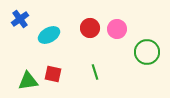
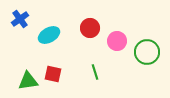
pink circle: moved 12 px down
